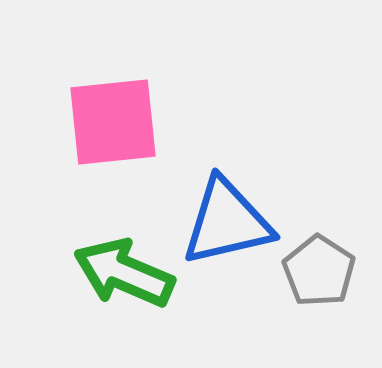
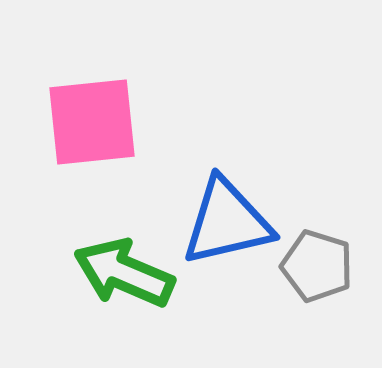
pink square: moved 21 px left
gray pentagon: moved 2 px left, 5 px up; rotated 16 degrees counterclockwise
